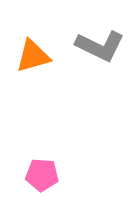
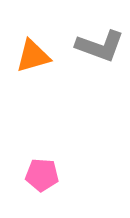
gray L-shape: rotated 6 degrees counterclockwise
